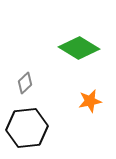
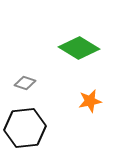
gray diamond: rotated 60 degrees clockwise
black hexagon: moved 2 px left
